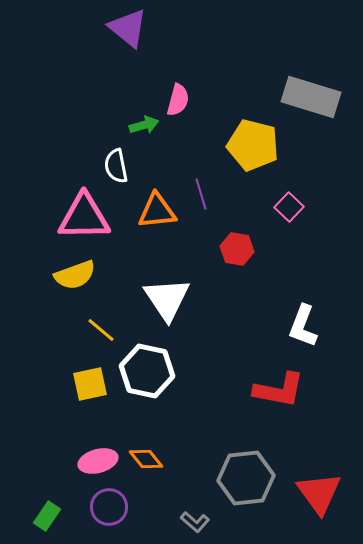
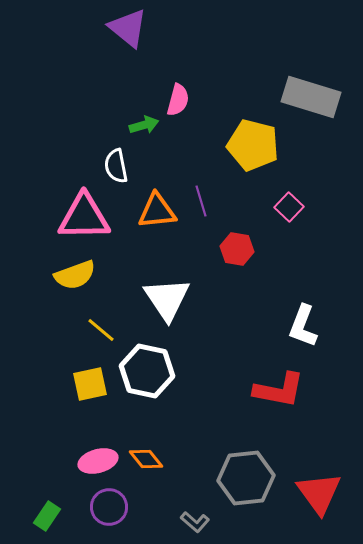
purple line: moved 7 px down
